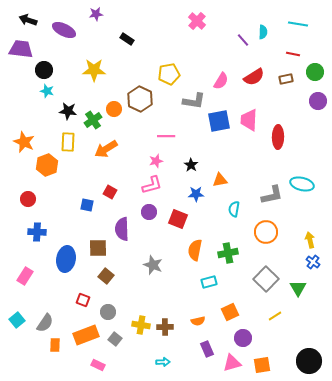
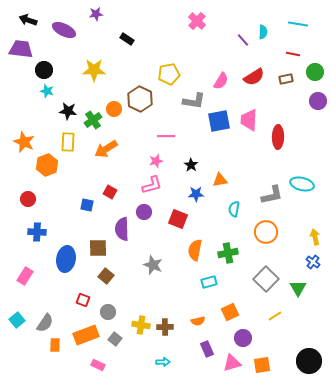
purple circle at (149, 212): moved 5 px left
yellow arrow at (310, 240): moved 5 px right, 3 px up
